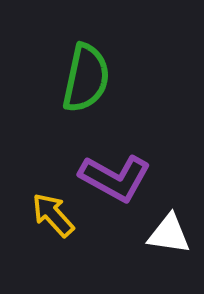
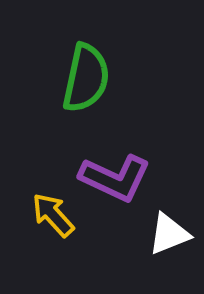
purple L-shape: rotated 4 degrees counterclockwise
white triangle: rotated 30 degrees counterclockwise
